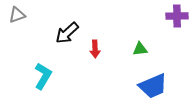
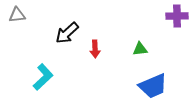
gray triangle: rotated 12 degrees clockwise
cyan L-shape: moved 1 px down; rotated 16 degrees clockwise
